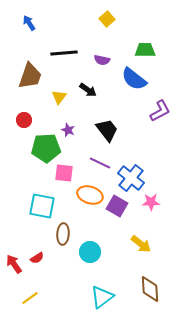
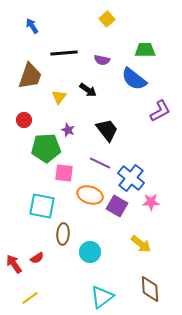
blue arrow: moved 3 px right, 3 px down
